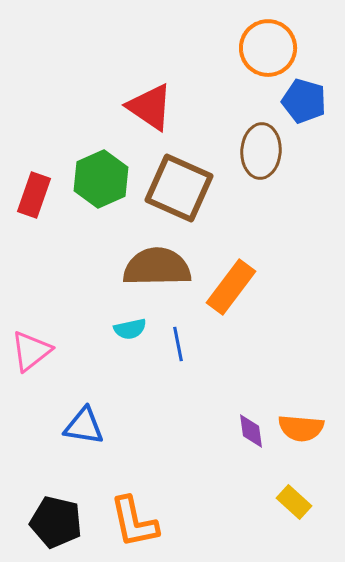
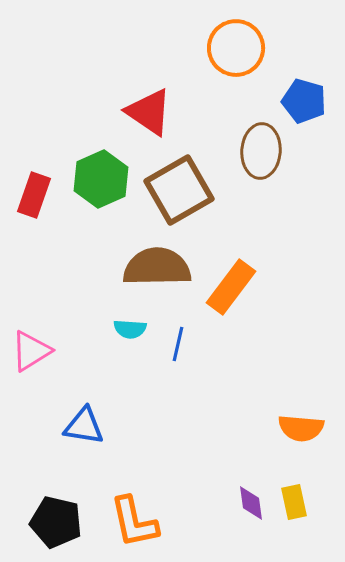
orange circle: moved 32 px left
red triangle: moved 1 px left, 5 px down
brown square: moved 2 px down; rotated 36 degrees clockwise
cyan semicircle: rotated 16 degrees clockwise
blue line: rotated 24 degrees clockwise
pink triangle: rotated 6 degrees clockwise
purple diamond: moved 72 px down
yellow rectangle: rotated 36 degrees clockwise
